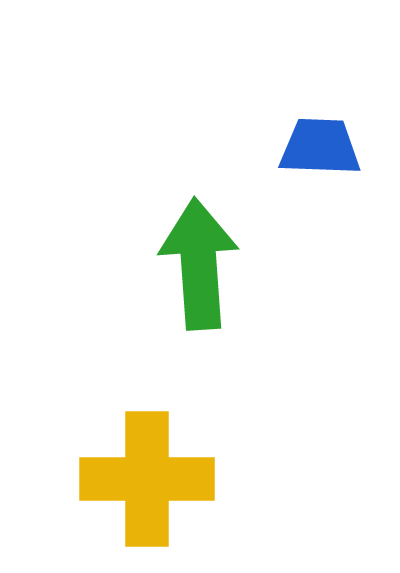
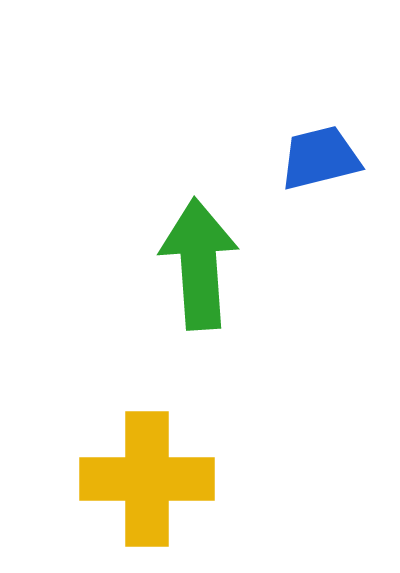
blue trapezoid: moved 11 px down; rotated 16 degrees counterclockwise
